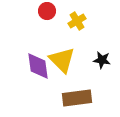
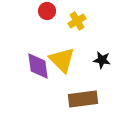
brown rectangle: moved 6 px right, 1 px down
